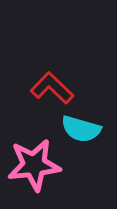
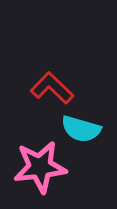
pink star: moved 6 px right, 2 px down
